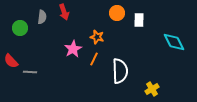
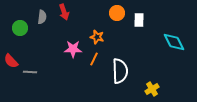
pink star: rotated 30 degrees clockwise
